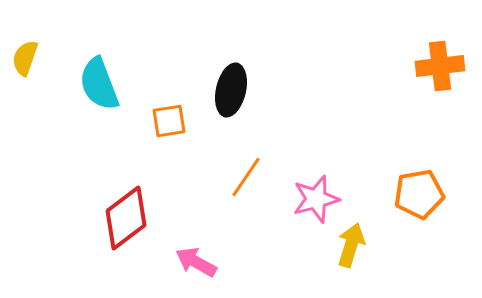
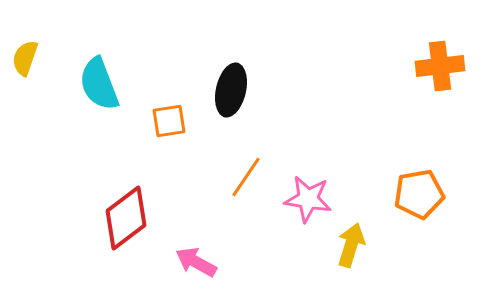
pink star: moved 8 px left; rotated 24 degrees clockwise
